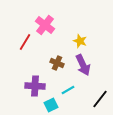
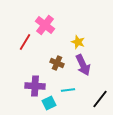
yellow star: moved 2 px left, 1 px down
cyan line: rotated 24 degrees clockwise
cyan square: moved 2 px left, 2 px up
